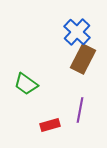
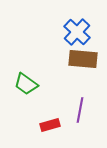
brown rectangle: rotated 68 degrees clockwise
